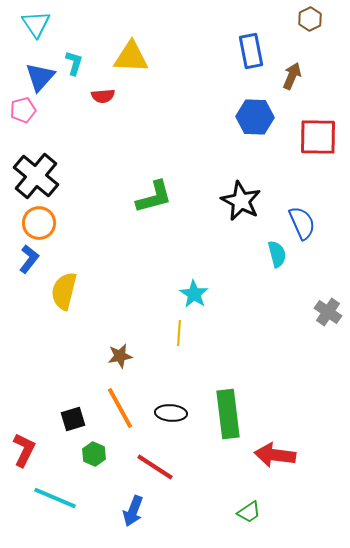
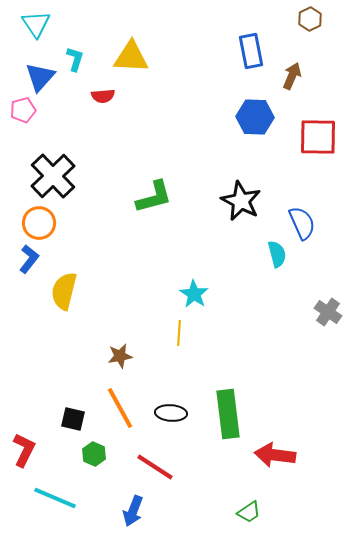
cyan L-shape: moved 1 px right, 4 px up
black cross: moved 17 px right; rotated 6 degrees clockwise
black square: rotated 30 degrees clockwise
